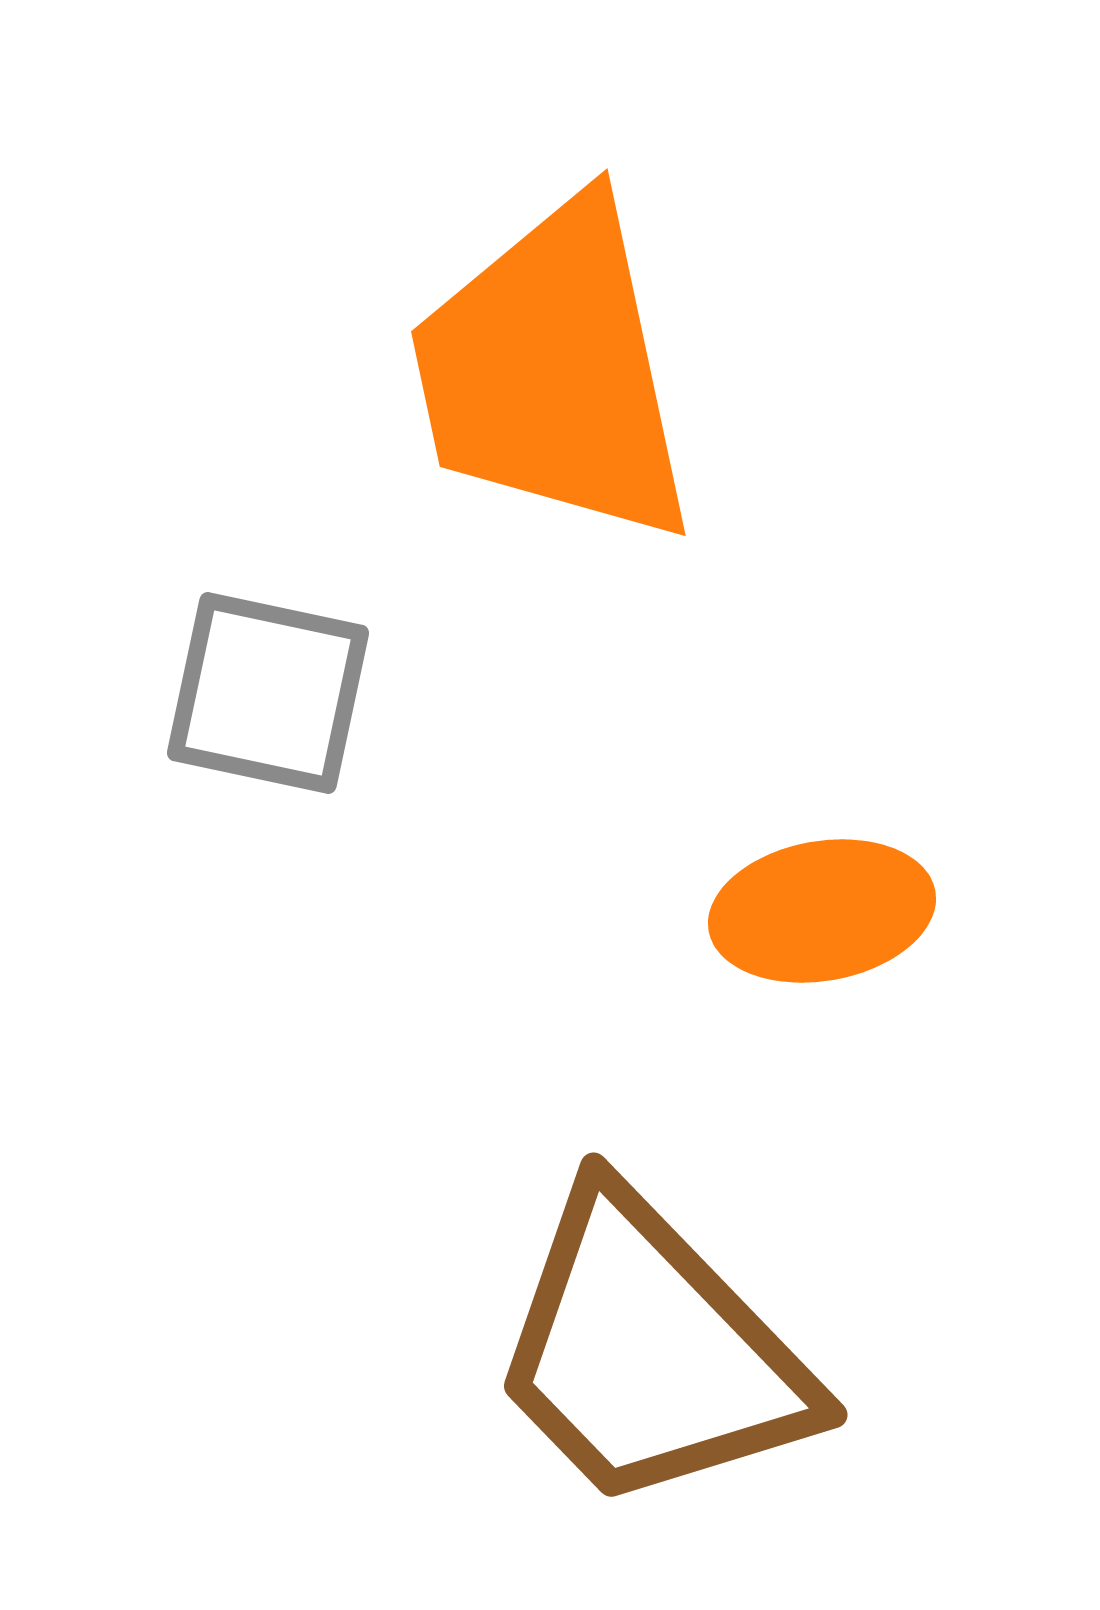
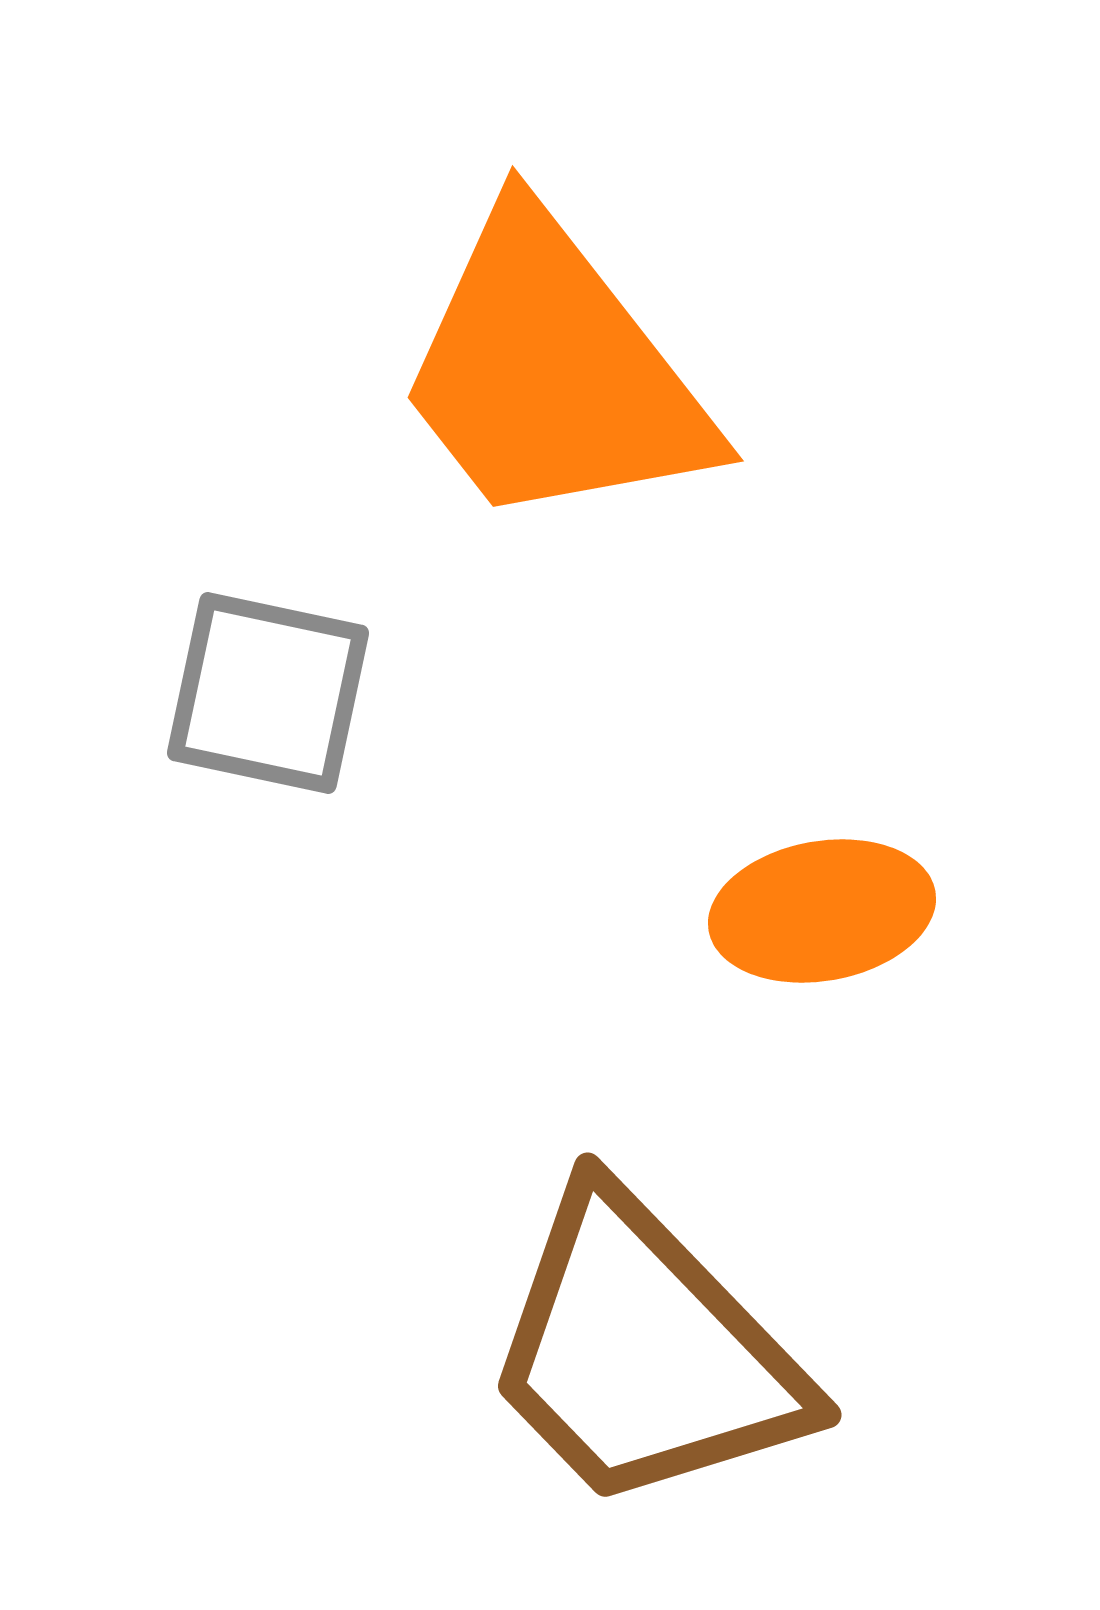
orange trapezoid: rotated 26 degrees counterclockwise
brown trapezoid: moved 6 px left
